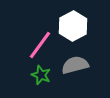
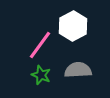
gray semicircle: moved 3 px right, 5 px down; rotated 12 degrees clockwise
